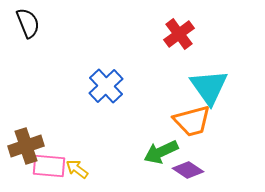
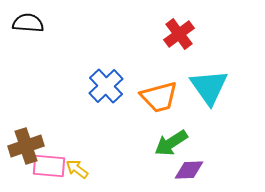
black semicircle: rotated 64 degrees counterclockwise
orange trapezoid: moved 33 px left, 24 px up
green arrow: moved 10 px right, 9 px up; rotated 8 degrees counterclockwise
purple diamond: moved 1 px right; rotated 36 degrees counterclockwise
